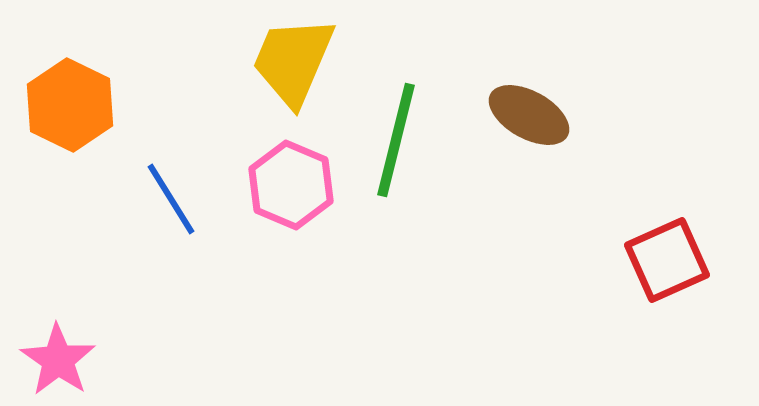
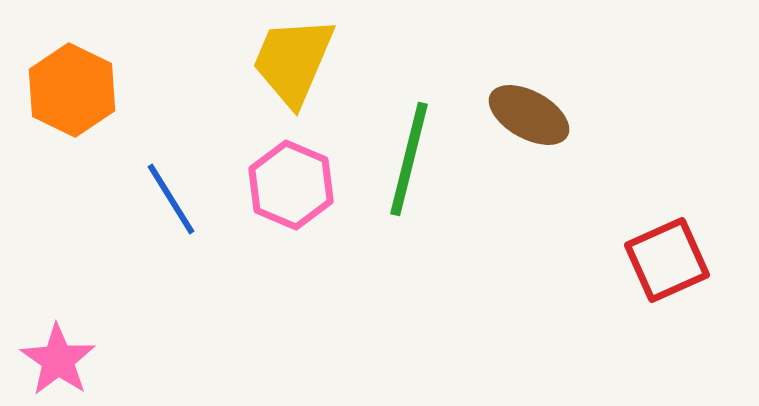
orange hexagon: moved 2 px right, 15 px up
green line: moved 13 px right, 19 px down
